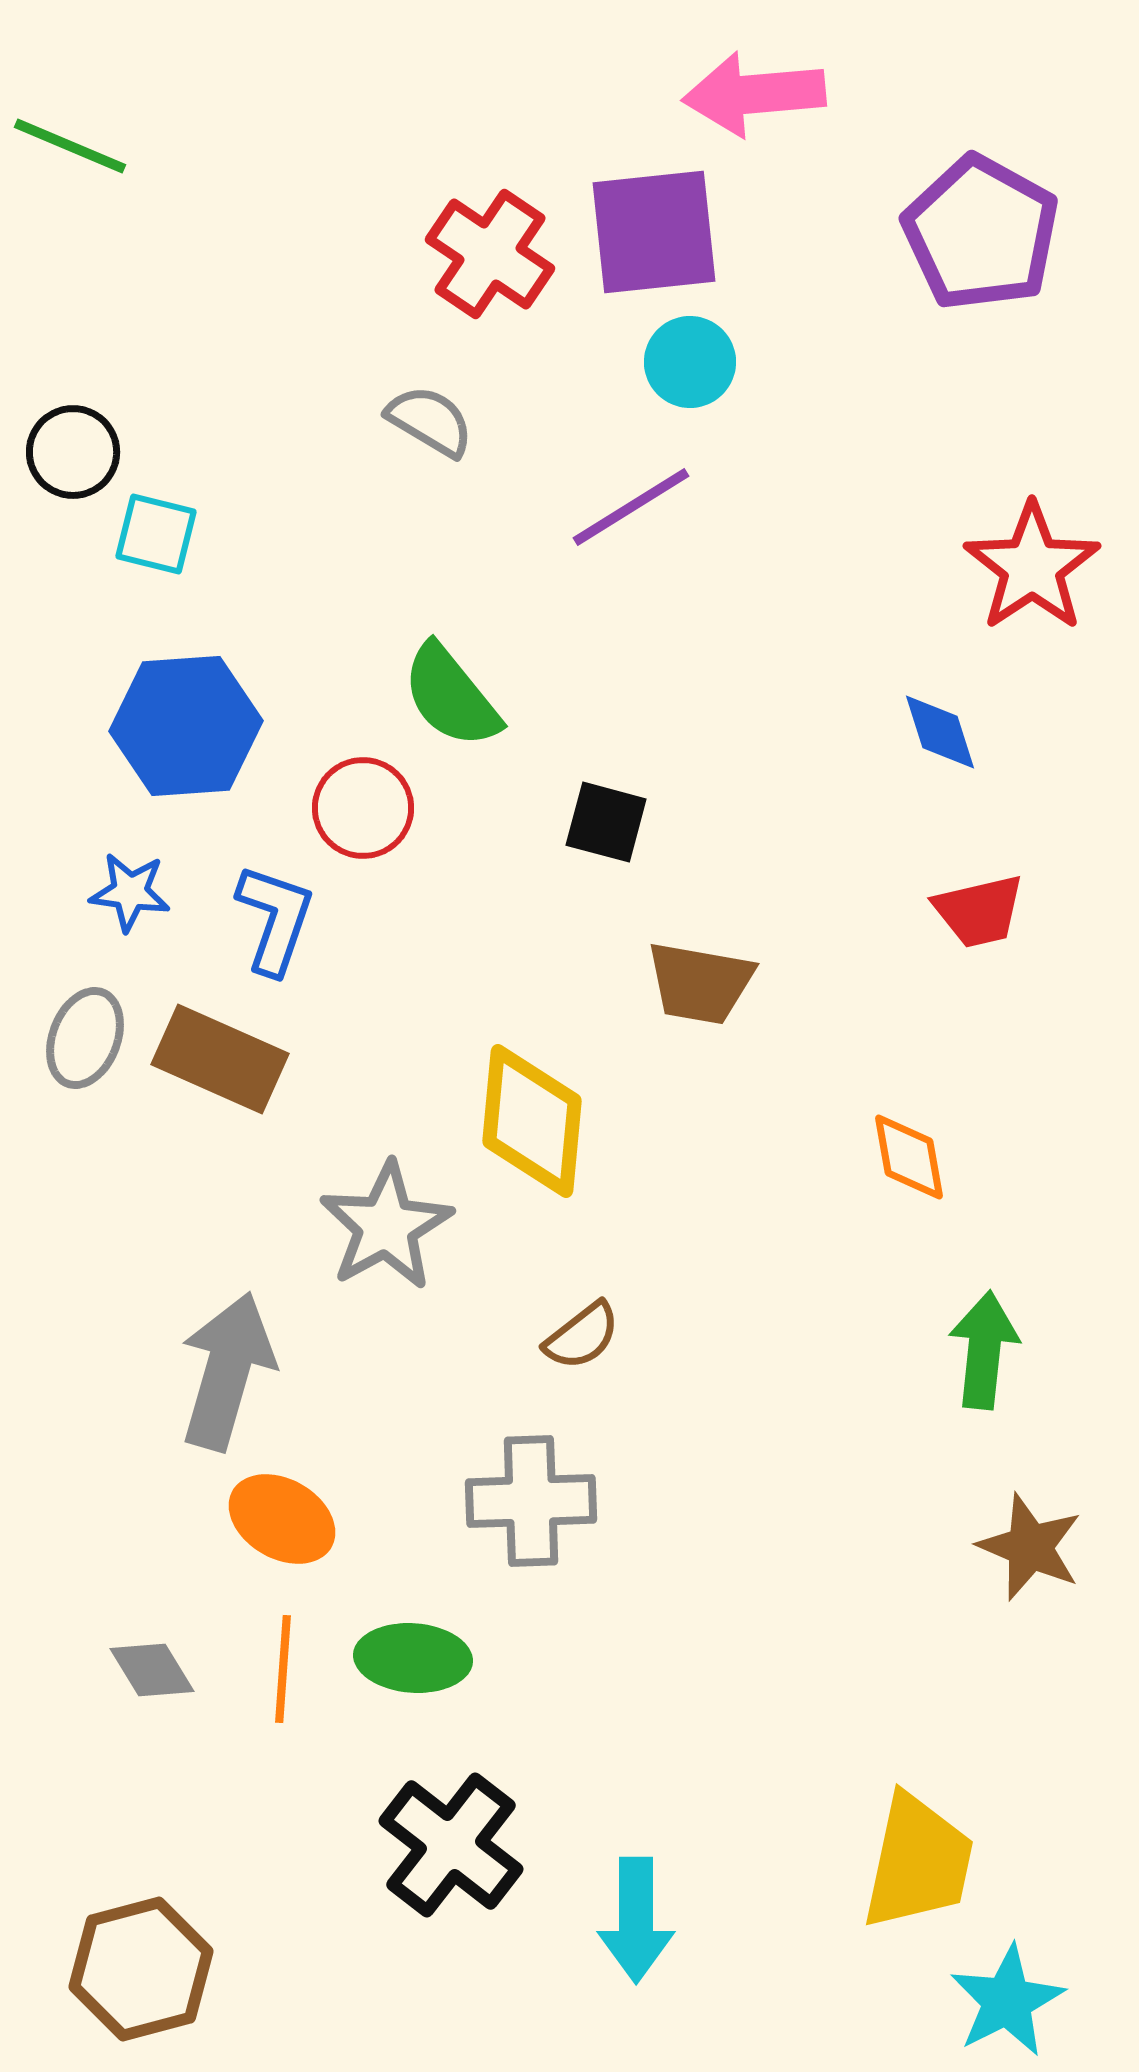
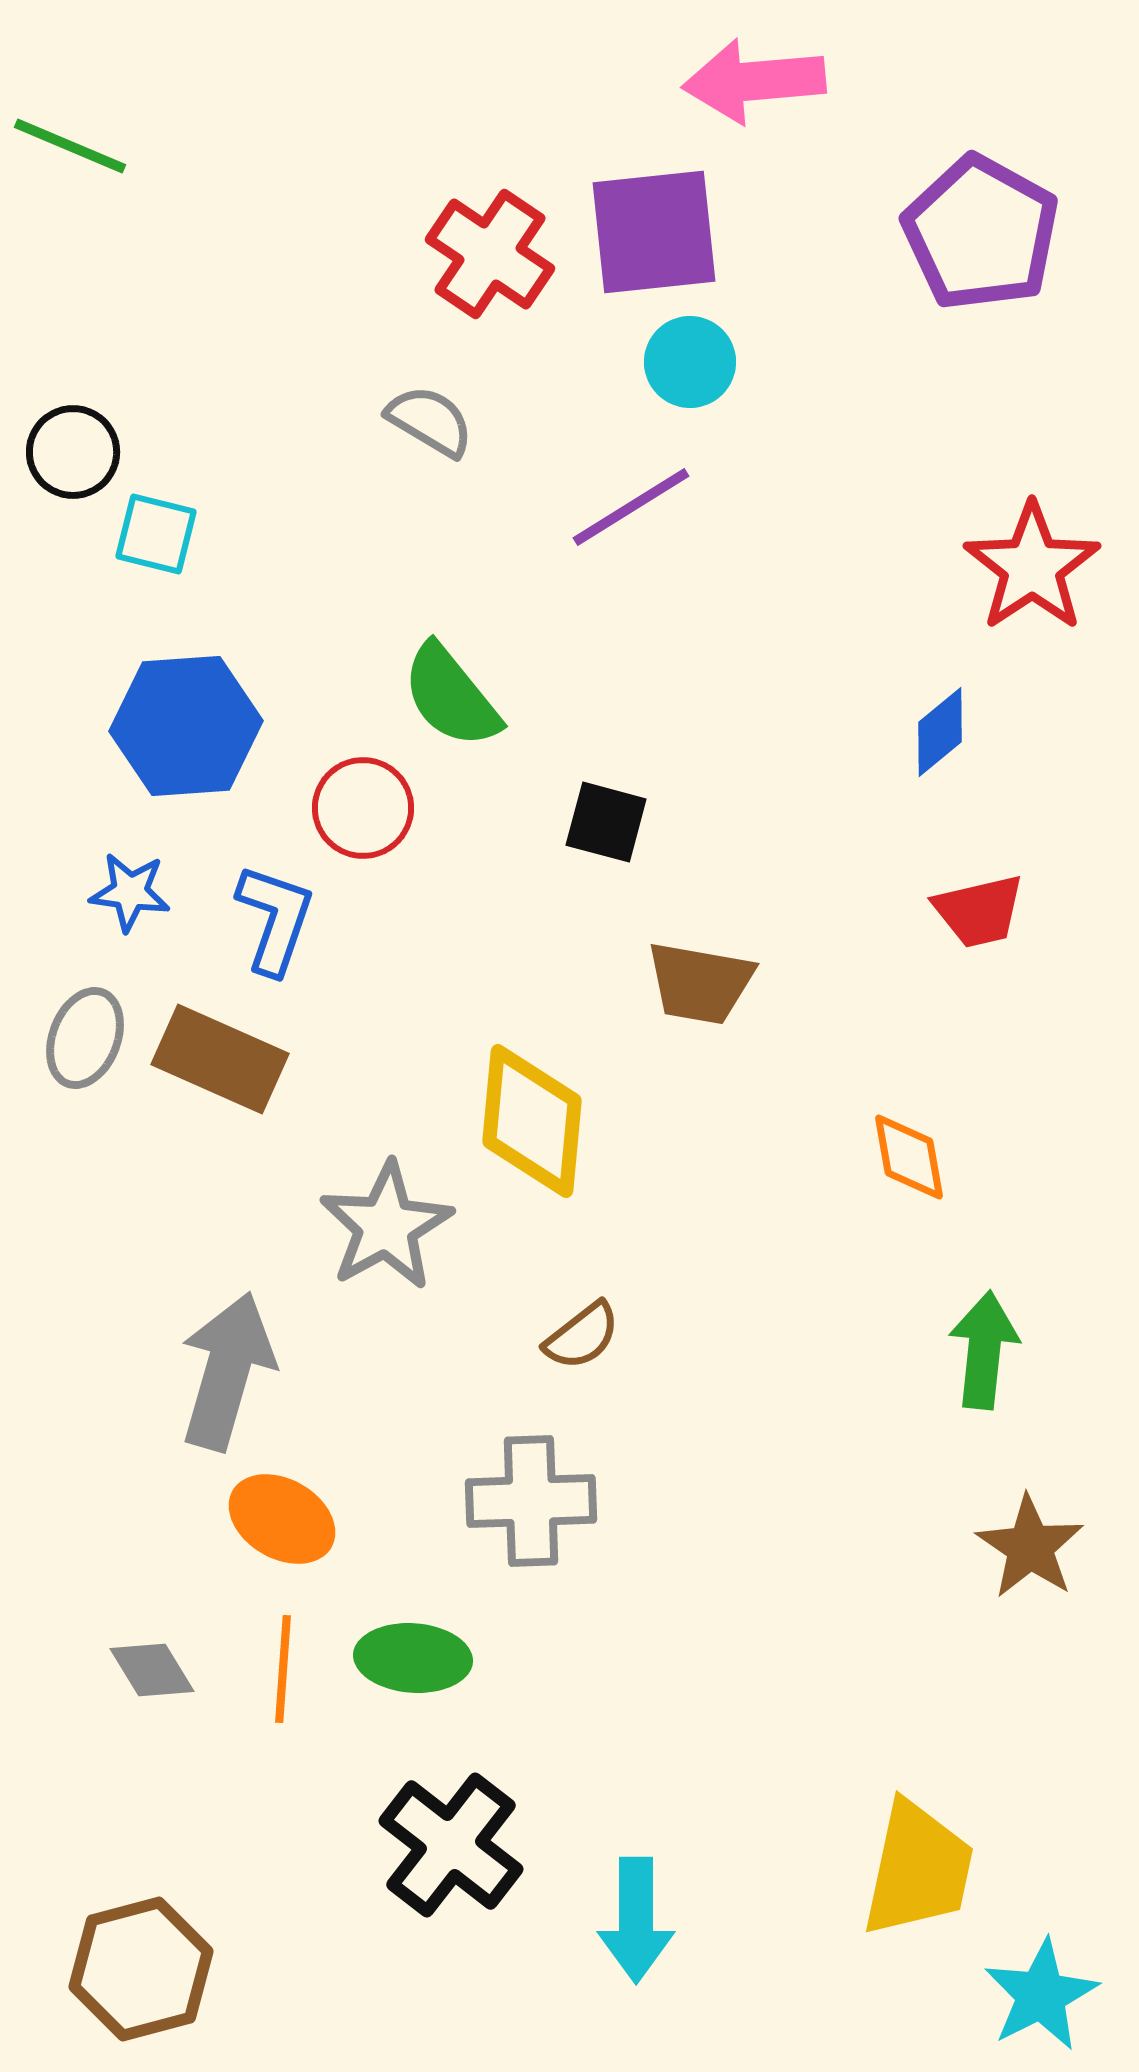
pink arrow: moved 13 px up
blue diamond: rotated 68 degrees clockwise
brown star: rotated 11 degrees clockwise
yellow trapezoid: moved 7 px down
cyan star: moved 34 px right, 6 px up
